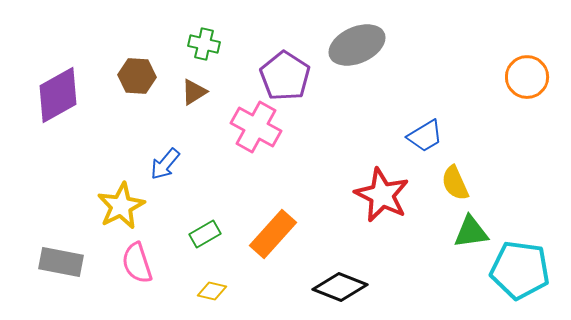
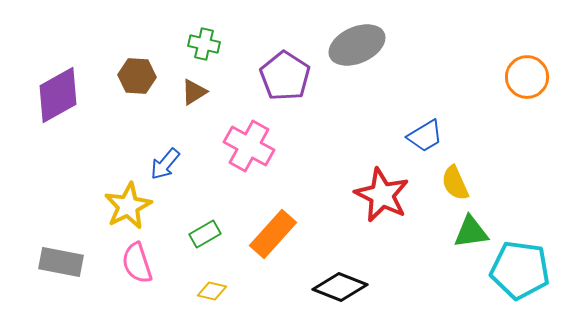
pink cross: moved 7 px left, 19 px down
yellow star: moved 7 px right
